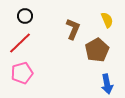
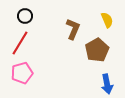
red line: rotated 15 degrees counterclockwise
